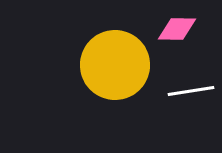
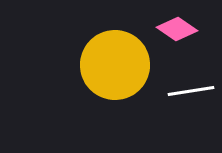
pink diamond: rotated 33 degrees clockwise
